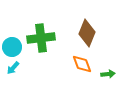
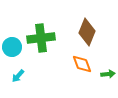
brown diamond: moved 1 px up
cyan arrow: moved 5 px right, 8 px down
